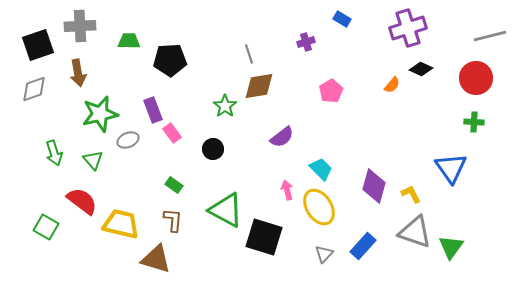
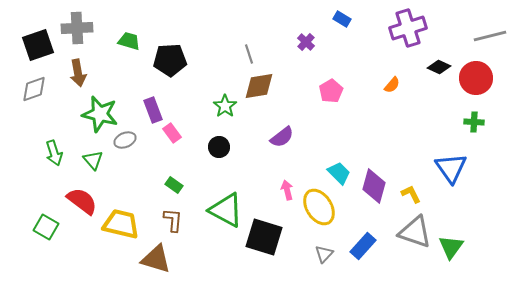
gray cross at (80, 26): moved 3 px left, 2 px down
green trapezoid at (129, 41): rotated 15 degrees clockwise
purple cross at (306, 42): rotated 30 degrees counterclockwise
black diamond at (421, 69): moved 18 px right, 2 px up
green star at (100, 114): rotated 27 degrees clockwise
gray ellipse at (128, 140): moved 3 px left
black circle at (213, 149): moved 6 px right, 2 px up
cyan trapezoid at (321, 169): moved 18 px right, 4 px down
